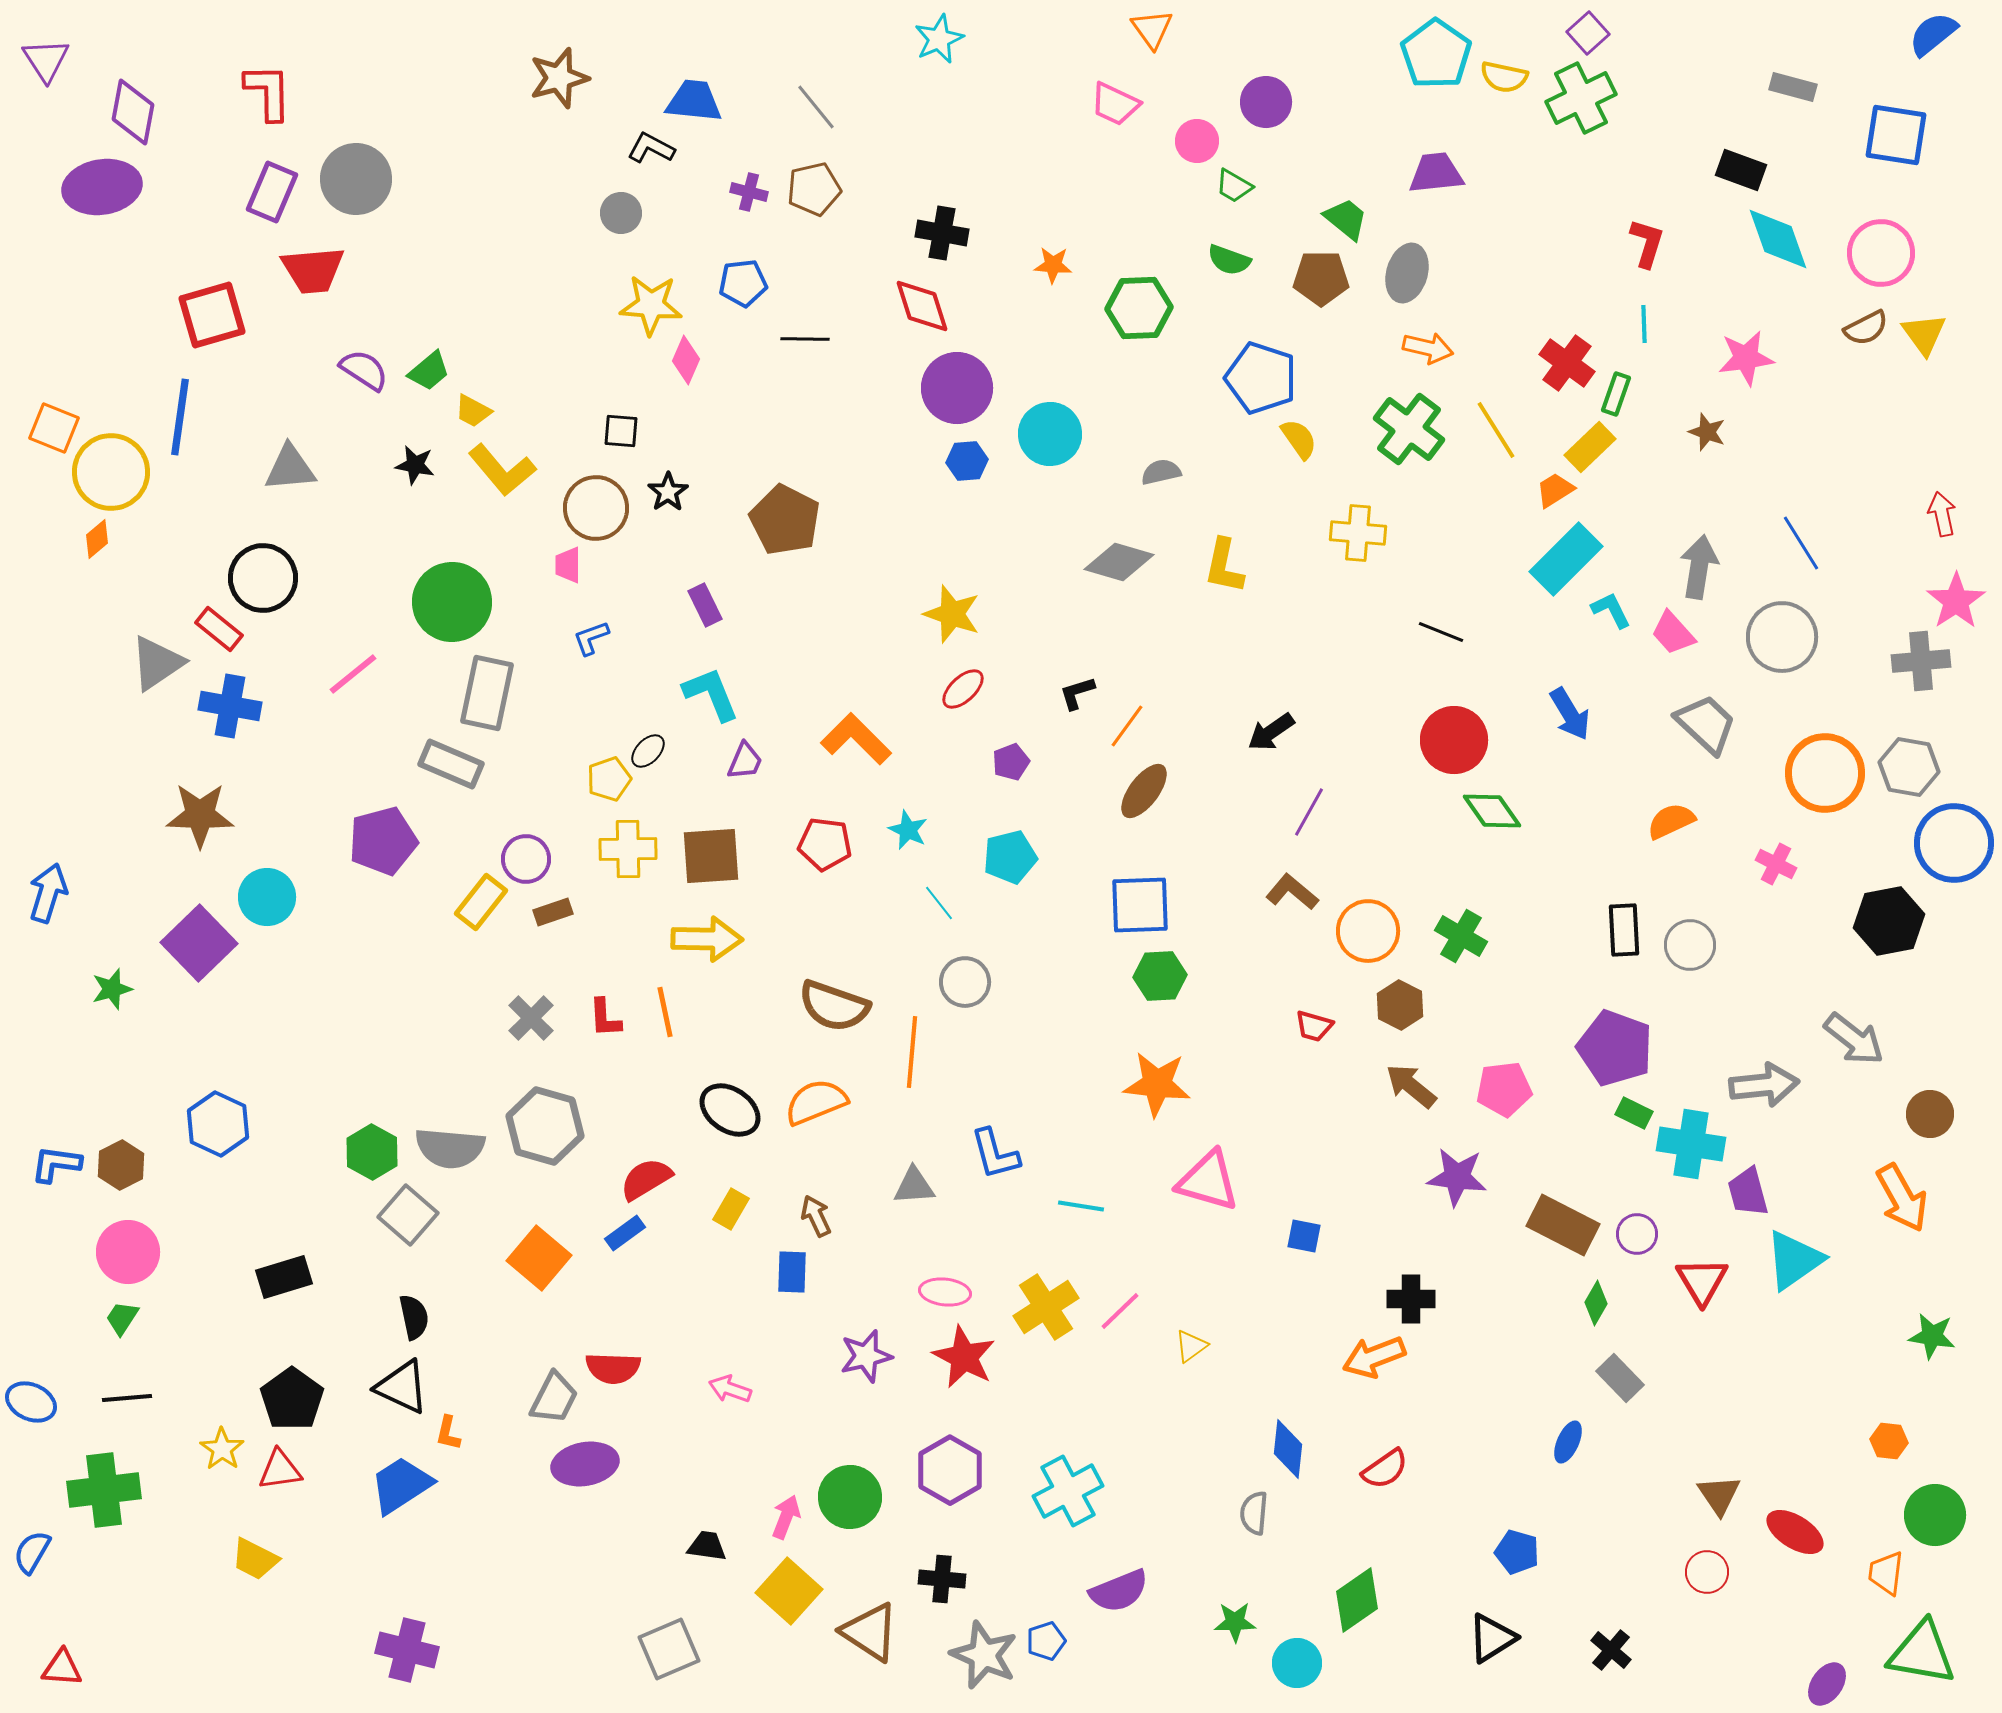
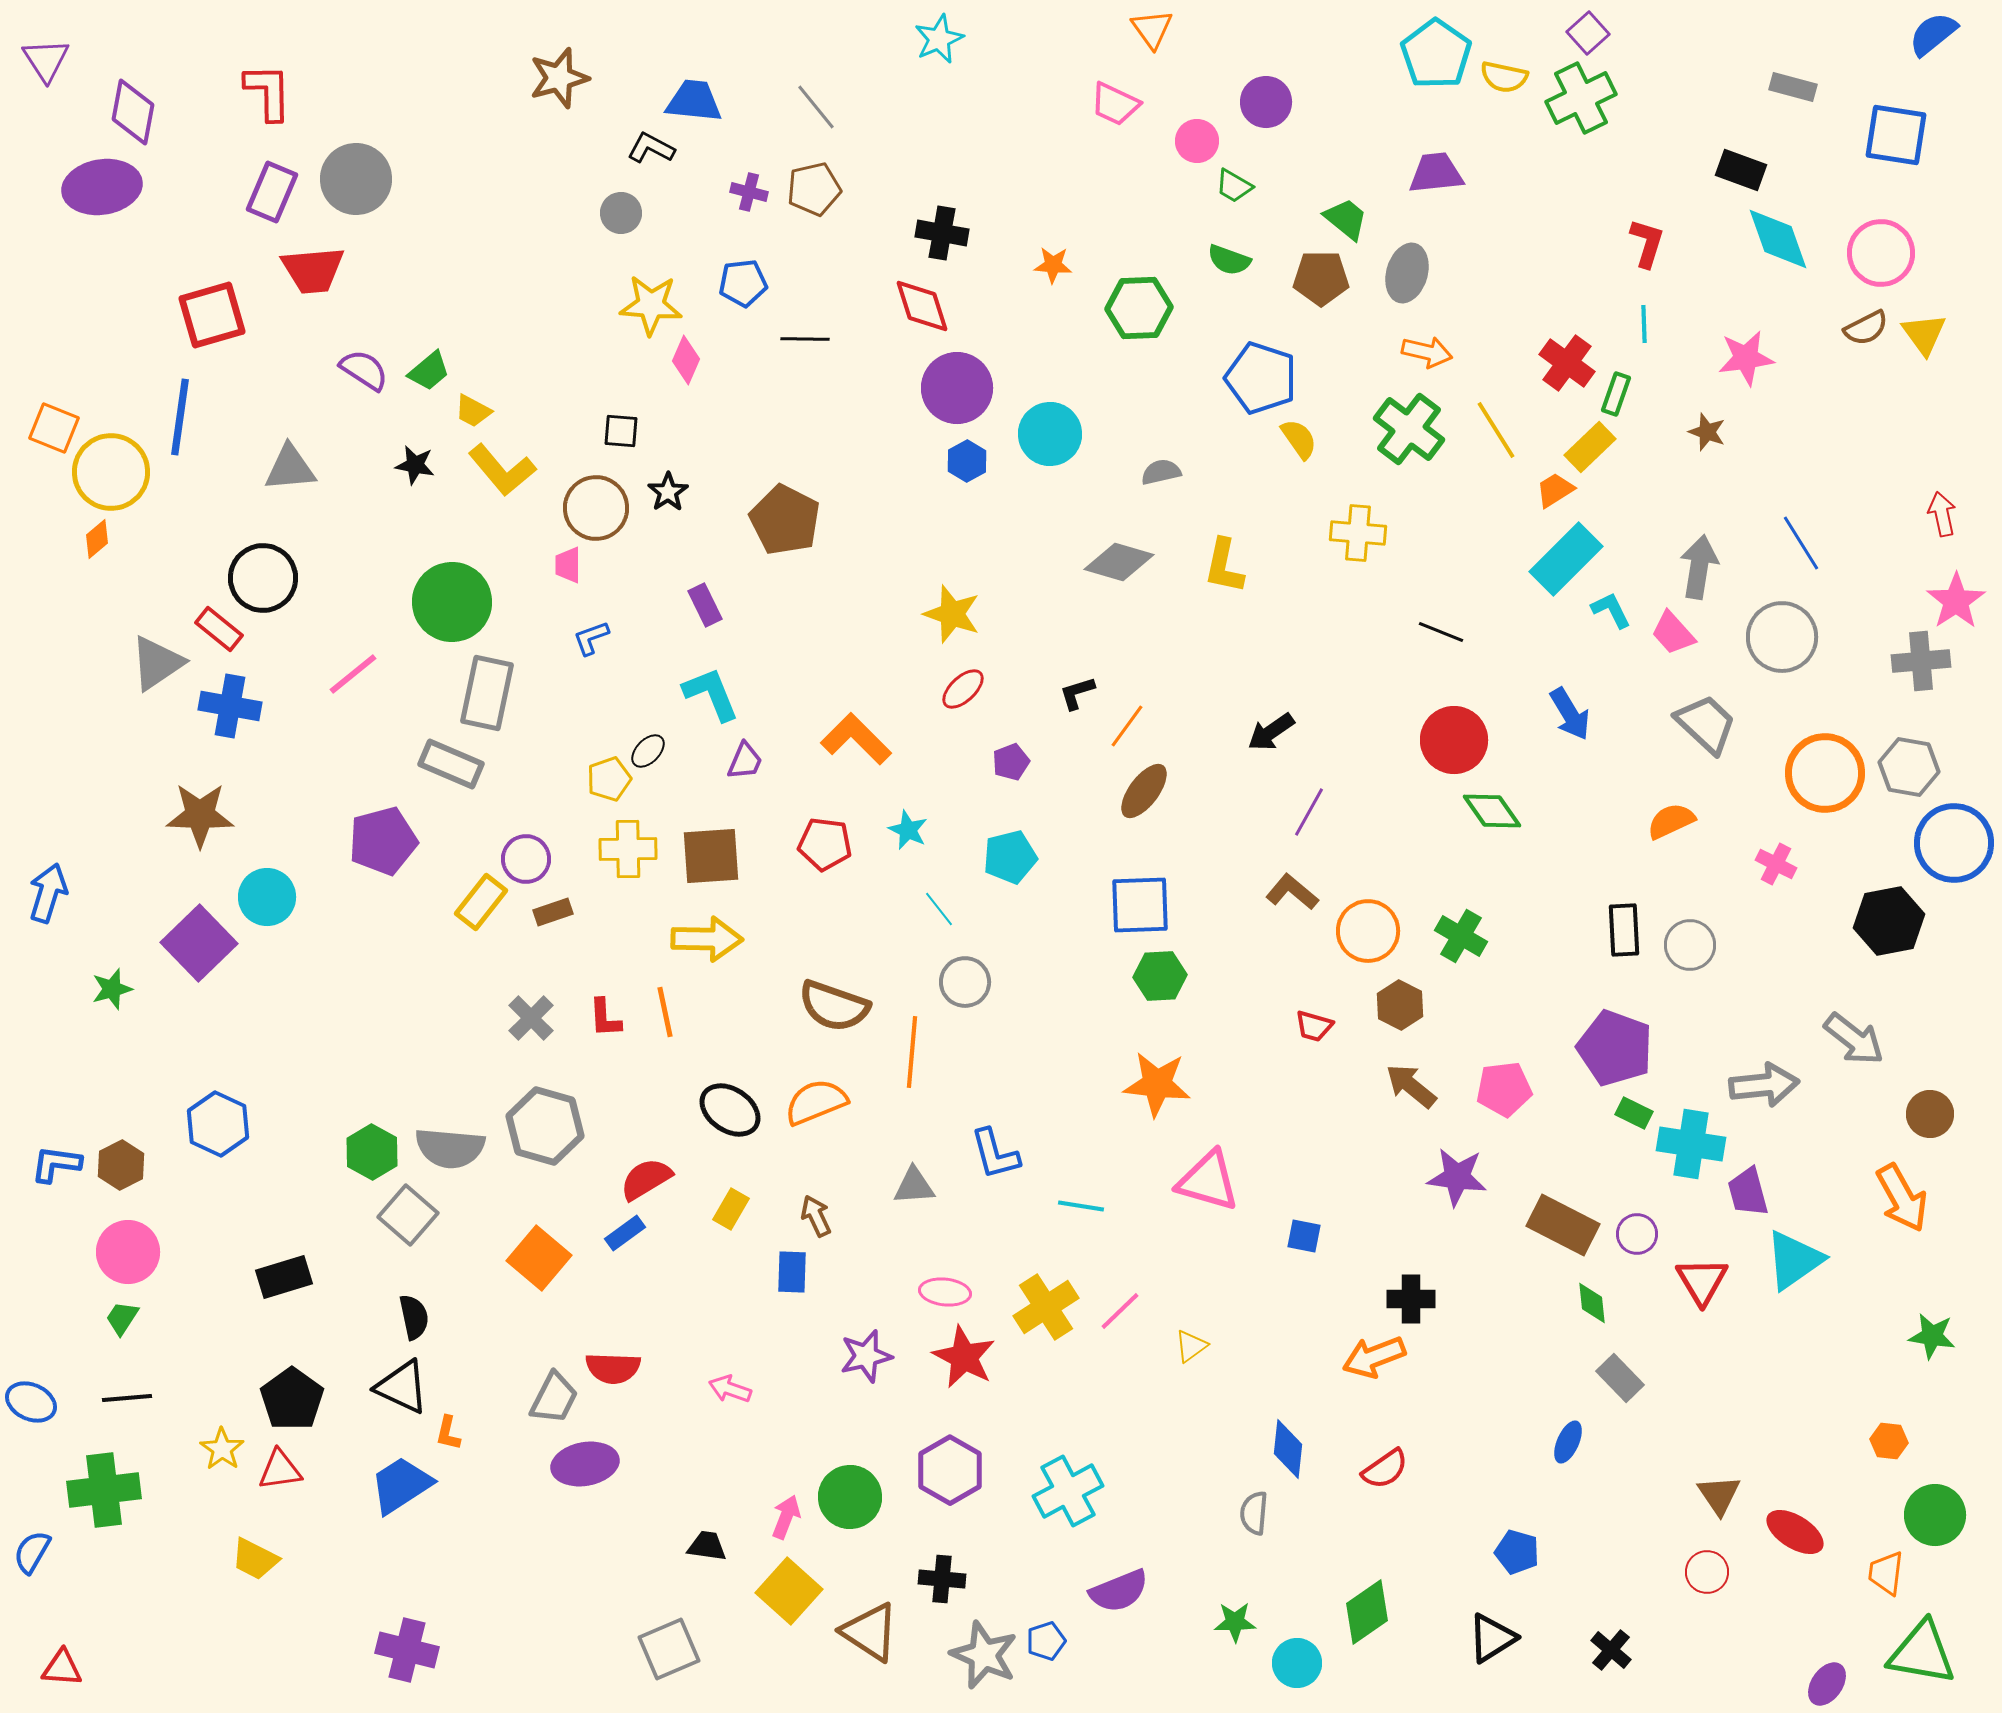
orange arrow at (1428, 348): moved 1 px left, 4 px down
blue hexagon at (967, 461): rotated 24 degrees counterclockwise
cyan line at (939, 903): moved 6 px down
green diamond at (1596, 1303): moved 4 px left; rotated 36 degrees counterclockwise
green diamond at (1357, 1600): moved 10 px right, 12 px down
